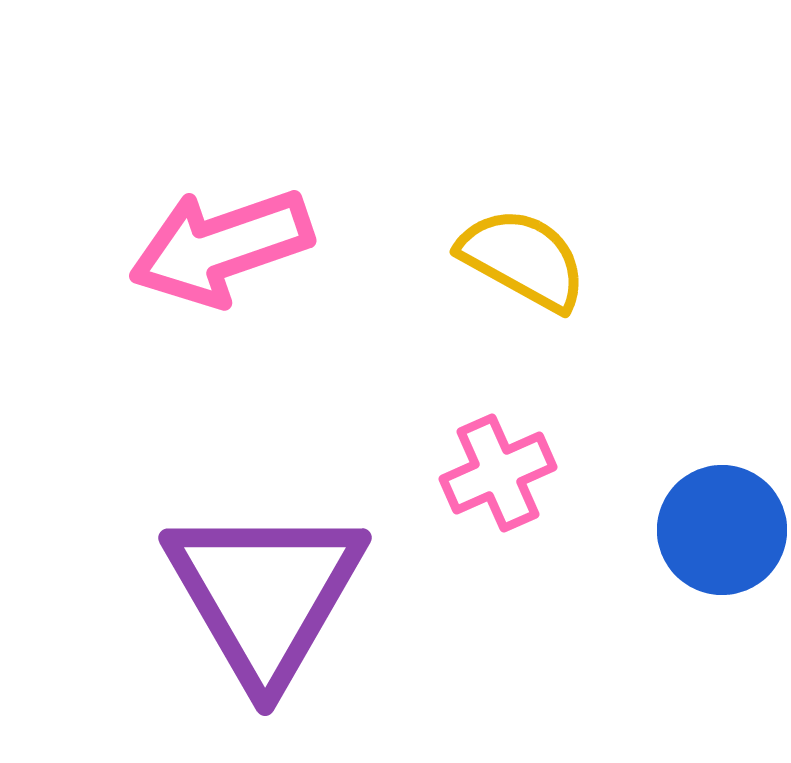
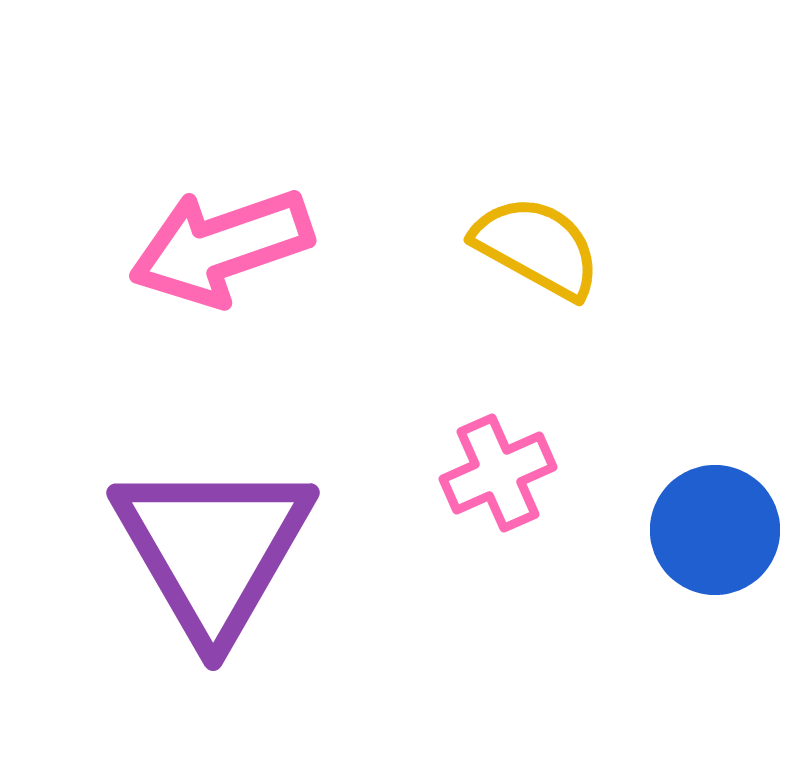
yellow semicircle: moved 14 px right, 12 px up
blue circle: moved 7 px left
purple triangle: moved 52 px left, 45 px up
